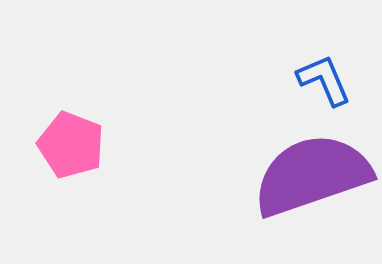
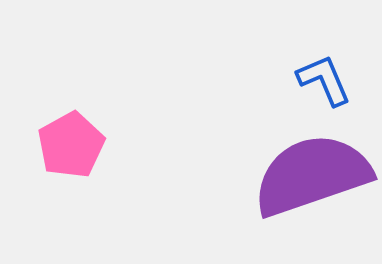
pink pentagon: rotated 22 degrees clockwise
